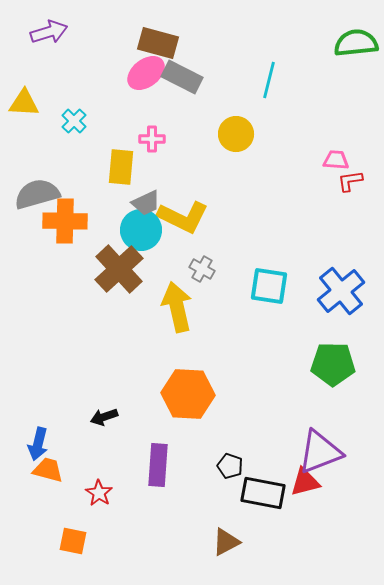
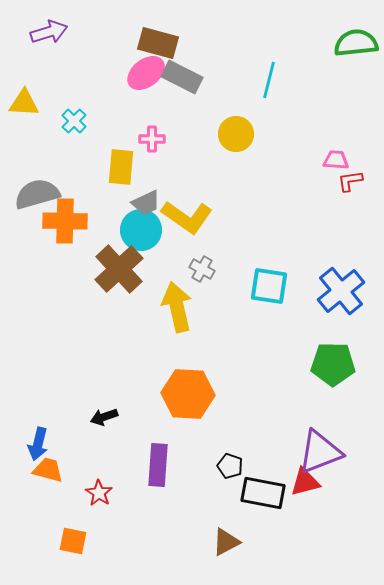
yellow L-shape: moved 4 px right; rotated 9 degrees clockwise
